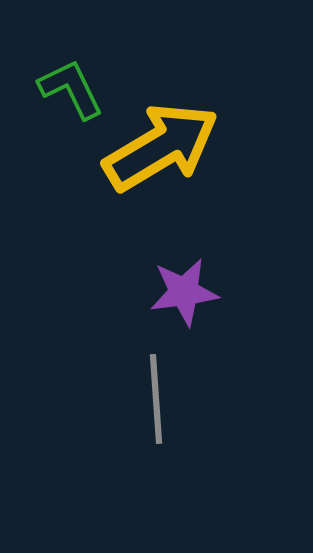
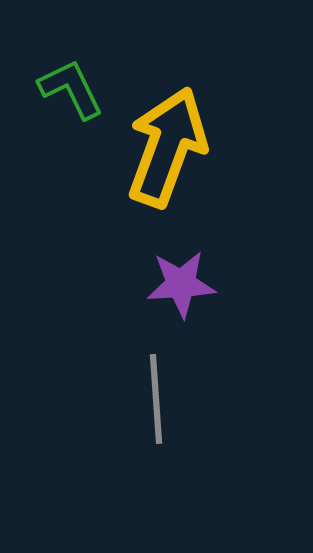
yellow arrow: moved 6 px right; rotated 39 degrees counterclockwise
purple star: moved 3 px left, 8 px up; rotated 4 degrees clockwise
